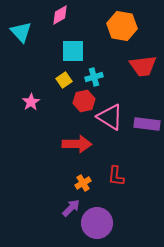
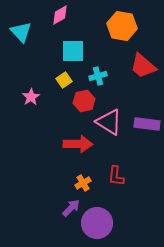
red trapezoid: rotated 48 degrees clockwise
cyan cross: moved 4 px right, 1 px up
pink star: moved 5 px up
pink triangle: moved 1 px left, 5 px down
red arrow: moved 1 px right
